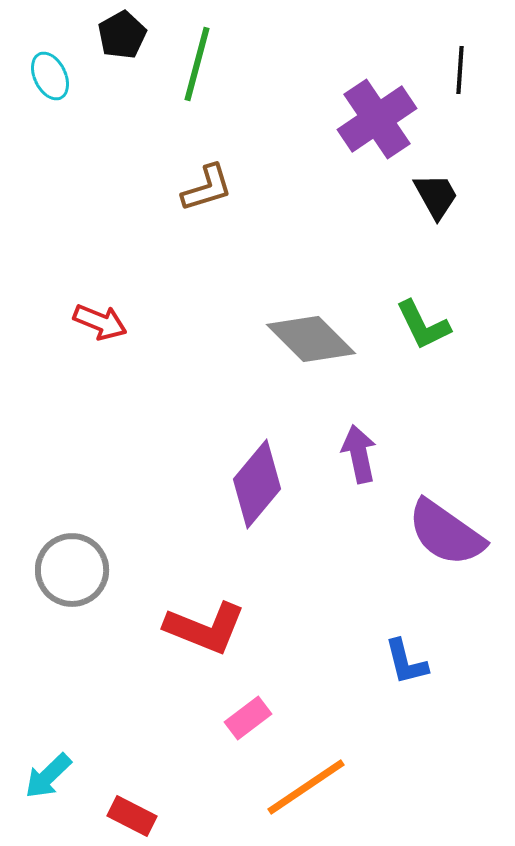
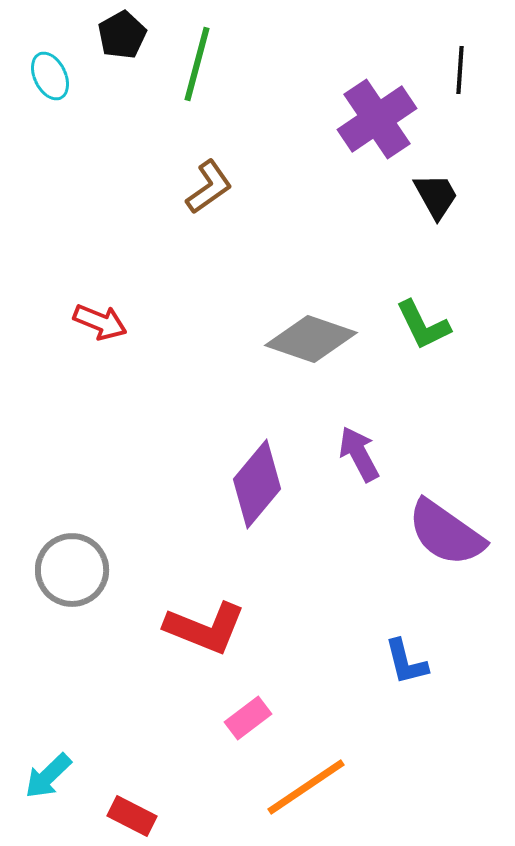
brown L-shape: moved 2 px right, 1 px up; rotated 18 degrees counterclockwise
gray diamond: rotated 26 degrees counterclockwise
purple arrow: rotated 16 degrees counterclockwise
